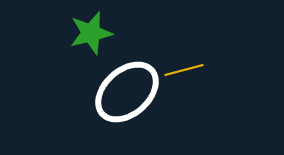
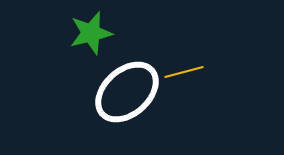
yellow line: moved 2 px down
